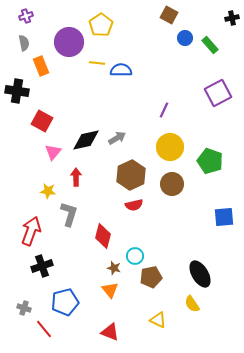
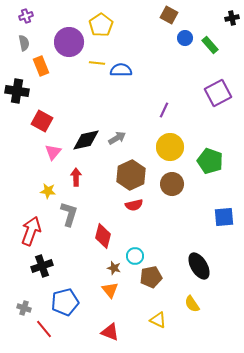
black ellipse at (200, 274): moved 1 px left, 8 px up
